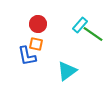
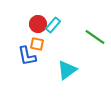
cyan rectangle: moved 27 px left
green line: moved 2 px right, 3 px down
orange square: moved 1 px right
cyan triangle: moved 1 px up
